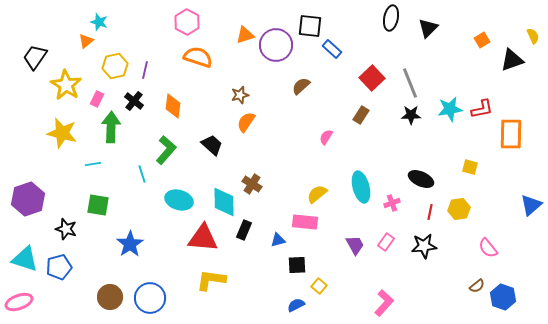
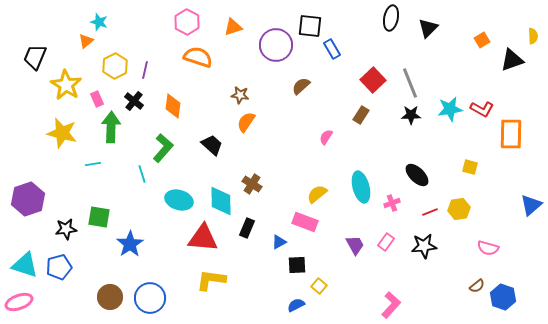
orange triangle at (245, 35): moved 12 px left, 8 px up
yellow semicircle at (533, 36): rotated 21 degrees clockwise
blue rectangle at (332, 49): rotated 18 degrees clockwise
black trapezoid at (35, 57): rotated 12 degrees counterclockwise
yellow hexagon at (115, 66): rotated 15 degrees counterclockwise
red square at (372, 78): moved 1 px right, 2 px down
brown star at (240, 95): rotated 24 degrees clockwise
pink rectangle at (97, 99): rotated 49 degrees counterclockwise
red L-shape at (482, 109): rotated 40 degrees clockwise
green L-shape at (166, 150): moved 3 px left, 2 px up
black ellipse at (421, 179): moved 4 px left, 4 px up; rotated 20 degrees clockwise
cyan diamond at (224, 202): moved 3 px left, 1 px up
green square at (98, 205): moved 1 px right, 12 px down
red line at (430, 212): rotated 56 degrees clockwise
pink rectangle at (305, 222): rotated 15 degrees clockwise
black star at (66, 229): rotated 25 degrees counterclockwise
black rectangle at (244, 230): moved 3 px right, 2 px up
blue triangle at (278, 240): moved 1 px right, 2 px down; rotated 14 degrees counterclockwise
pink semicircle at (488, 248): rotated 35 degrees counterclockwise
cyan triangle at (25, 259): moved 6 px down
pink L-shape at (384, 303): moved 7 px right, 2 px down
